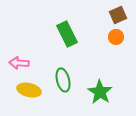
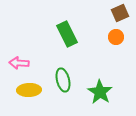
brown square: moved 2 px right, 2 px up
yellow ellipse: rotated 15 degrees counterclockwise
